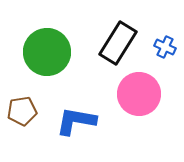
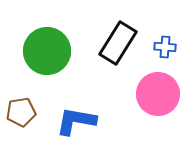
blue cross: rotated 20 degrees counterclockwise
green circle: moved 1 px up
pink circle: moved 19 px right
brown pentagon: moved 1 px left, 1 px down
